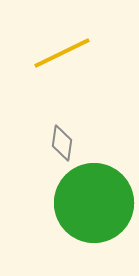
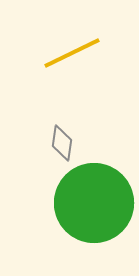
yellow line: moved 10 px right
